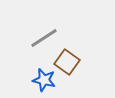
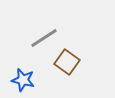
blue star: moved 21 px left
